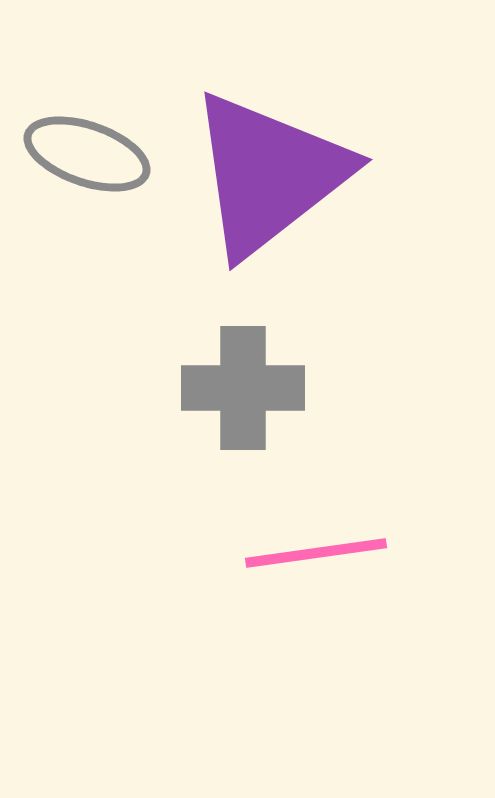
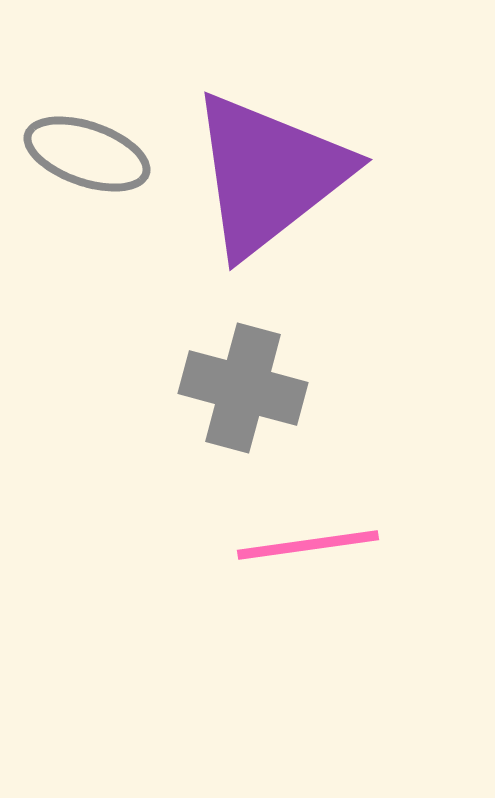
gray cross: rotated 15 degrees clockwise
pink line: moved 8 px left, 8 px up
